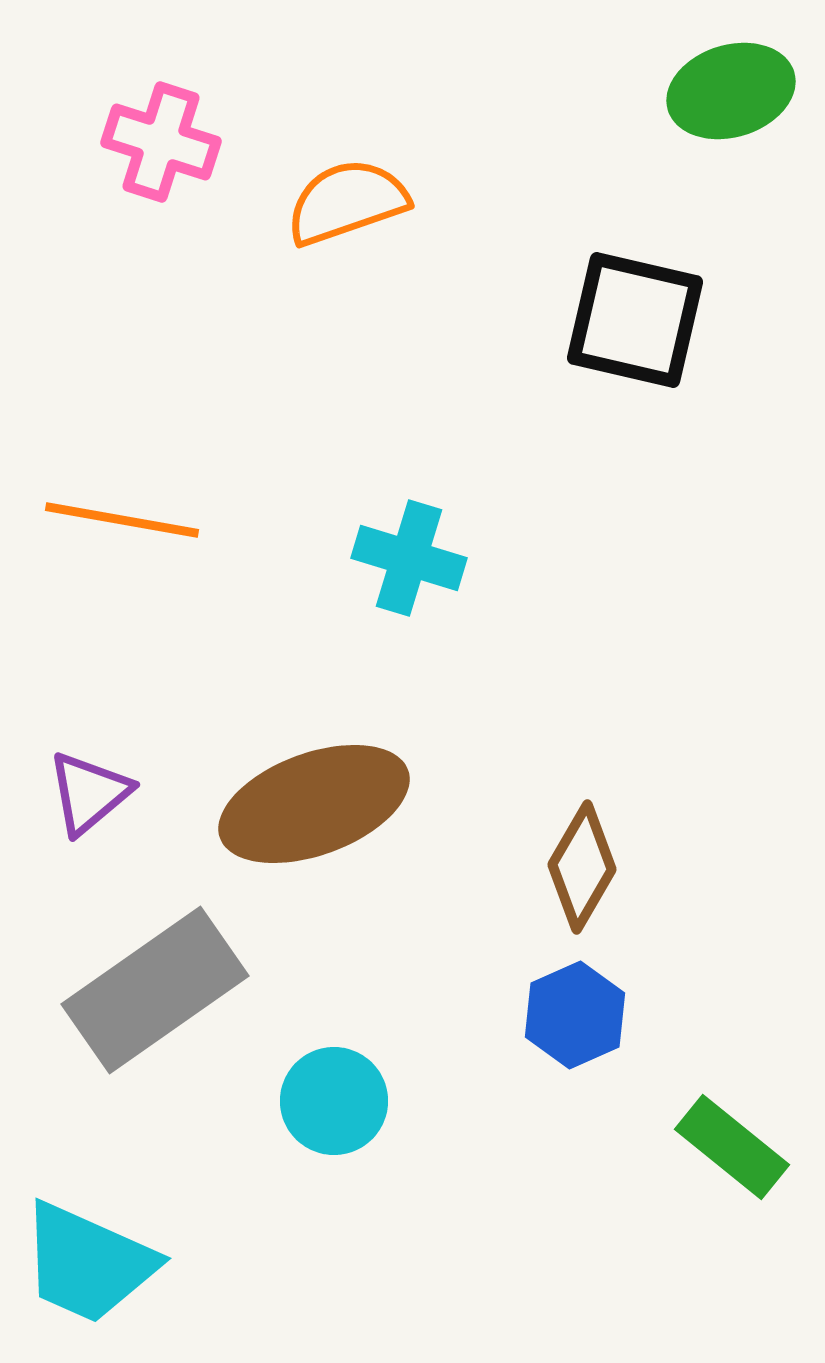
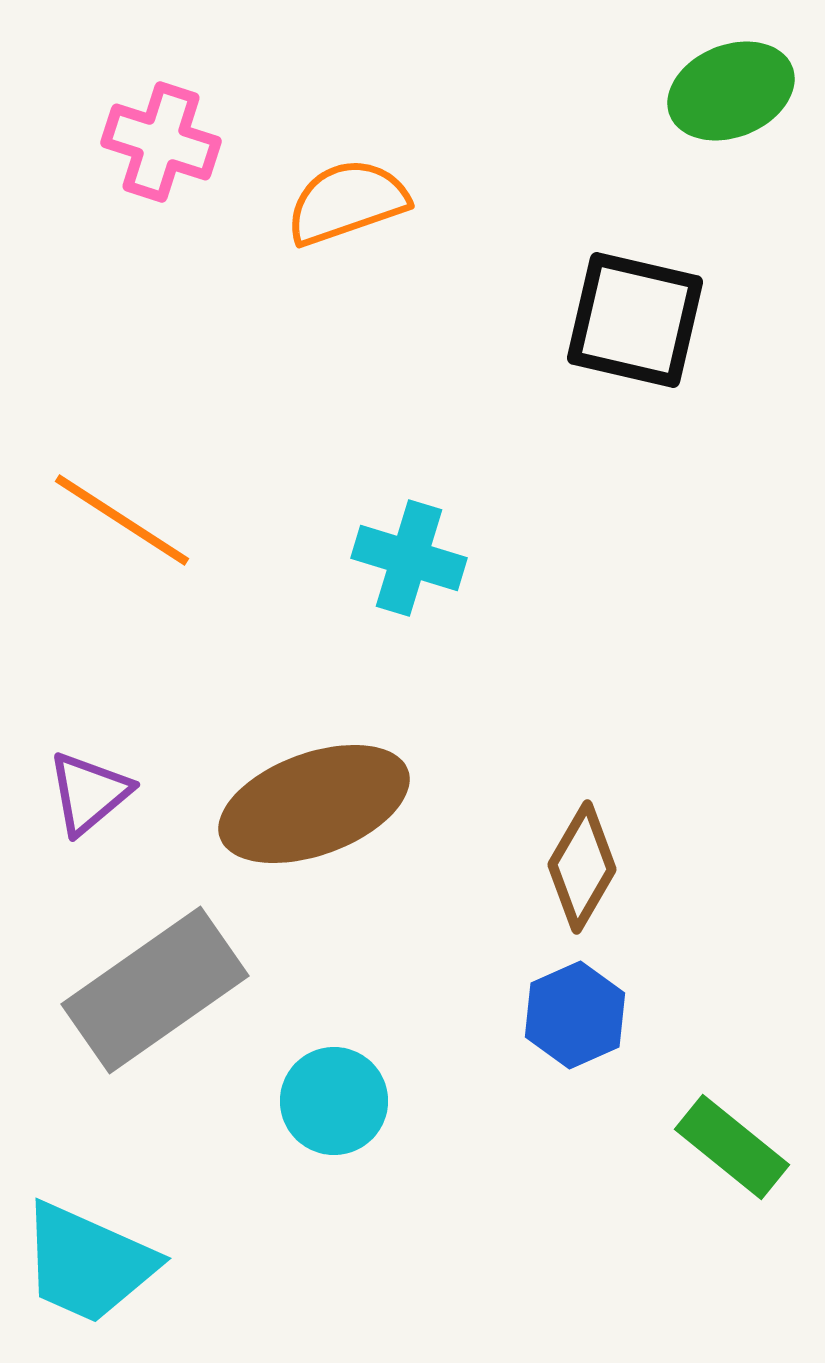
green ellipse: rotated 5 degrees counterclockwise
orange line: rotated 23 degrees clockwise
